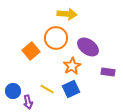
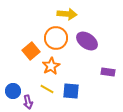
purple ellipse: moved 1 px left, 6 px up
orange star: moved 21 px left
blue square: moved 2 px down; rotated 30 degrees clockwise
